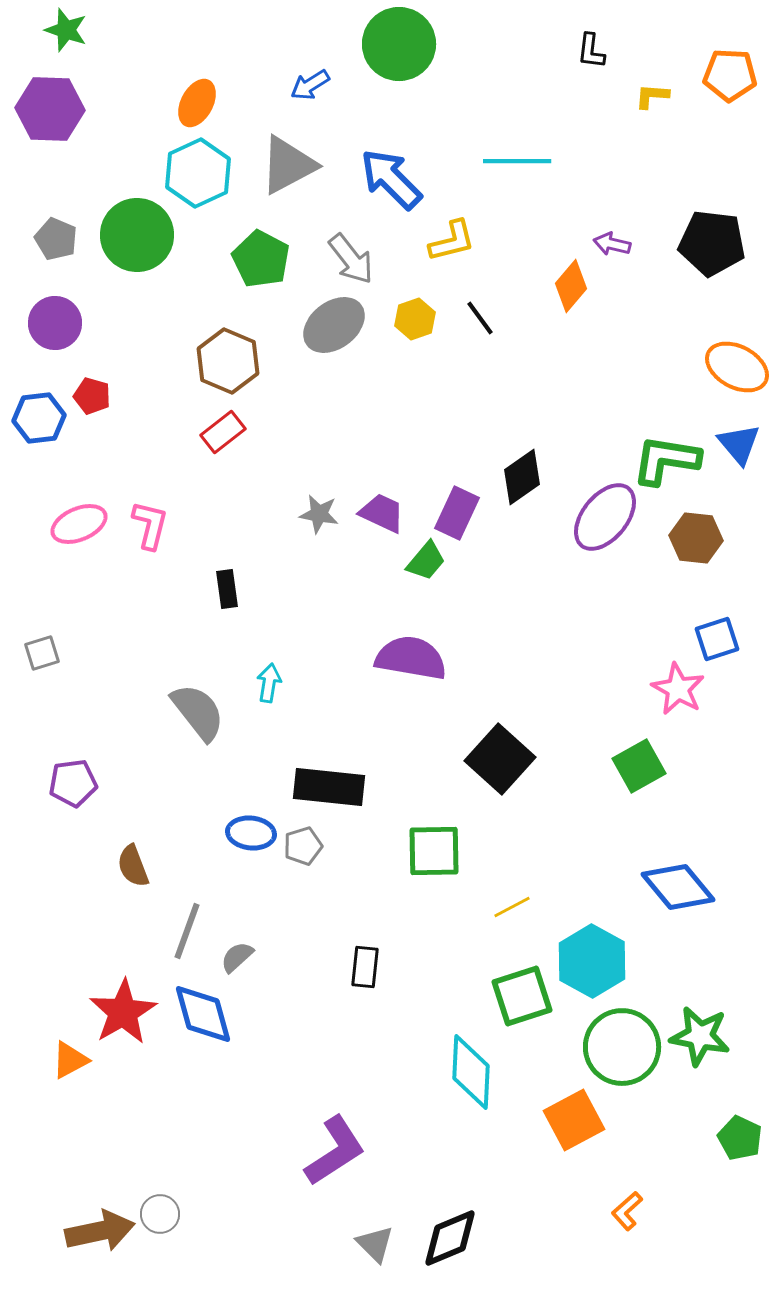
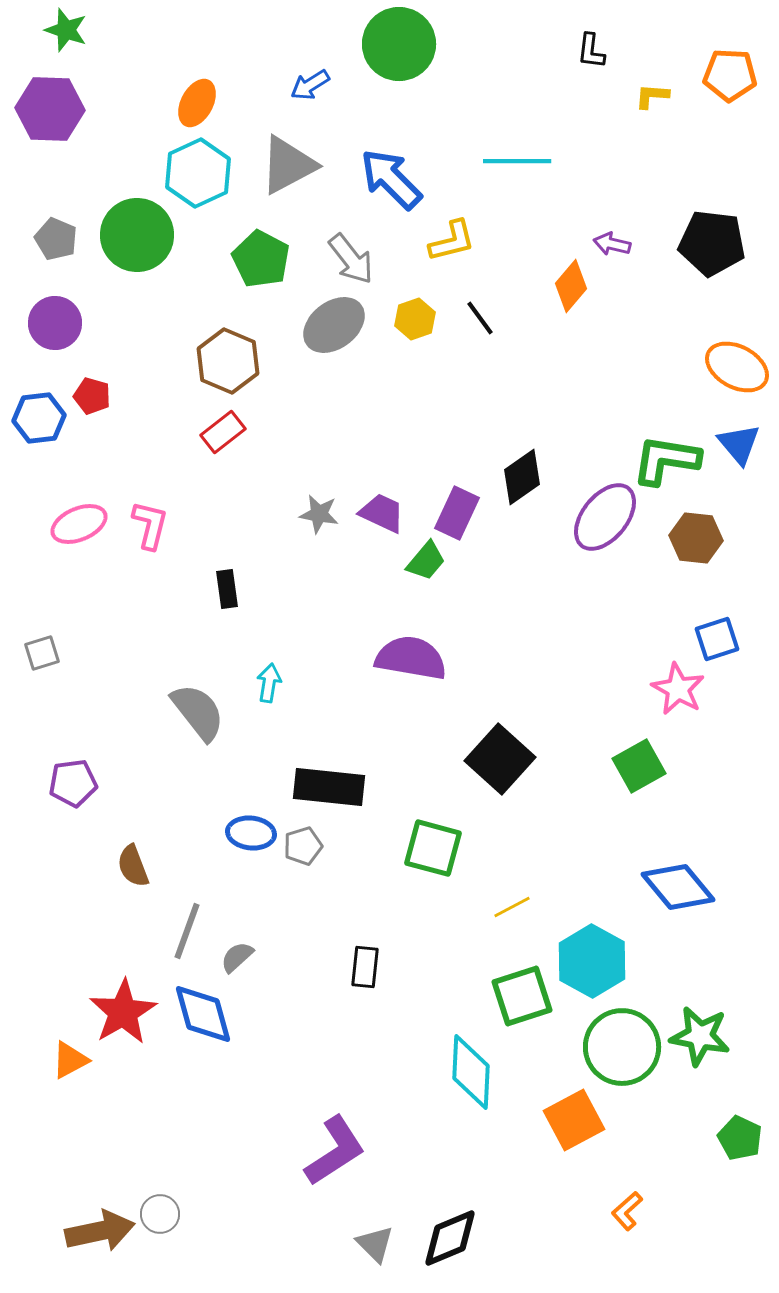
green square at (434, 851): moved 1 px left, 3 px up; rotated 16 degrees clockwise
